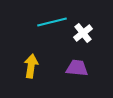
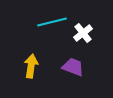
purple trapezoid: moved 4 px left, 1 px up; rotated 15 degrees clockwise
